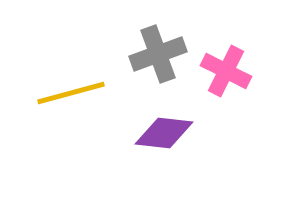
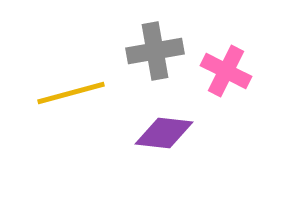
gray cross: moved 3 px left, 3 px up; rotated 10 degrees clockwise
